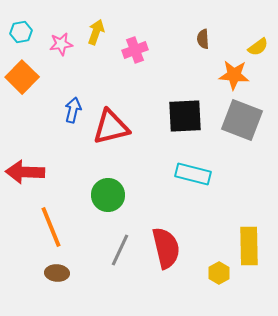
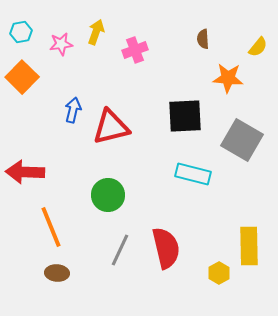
yellow semicircle: rotated 15 degrees counterclockwise
orange star: moved 6 px left, 3 px down
gray square: moved 20 px down; rotated 9 degrees clockwise
